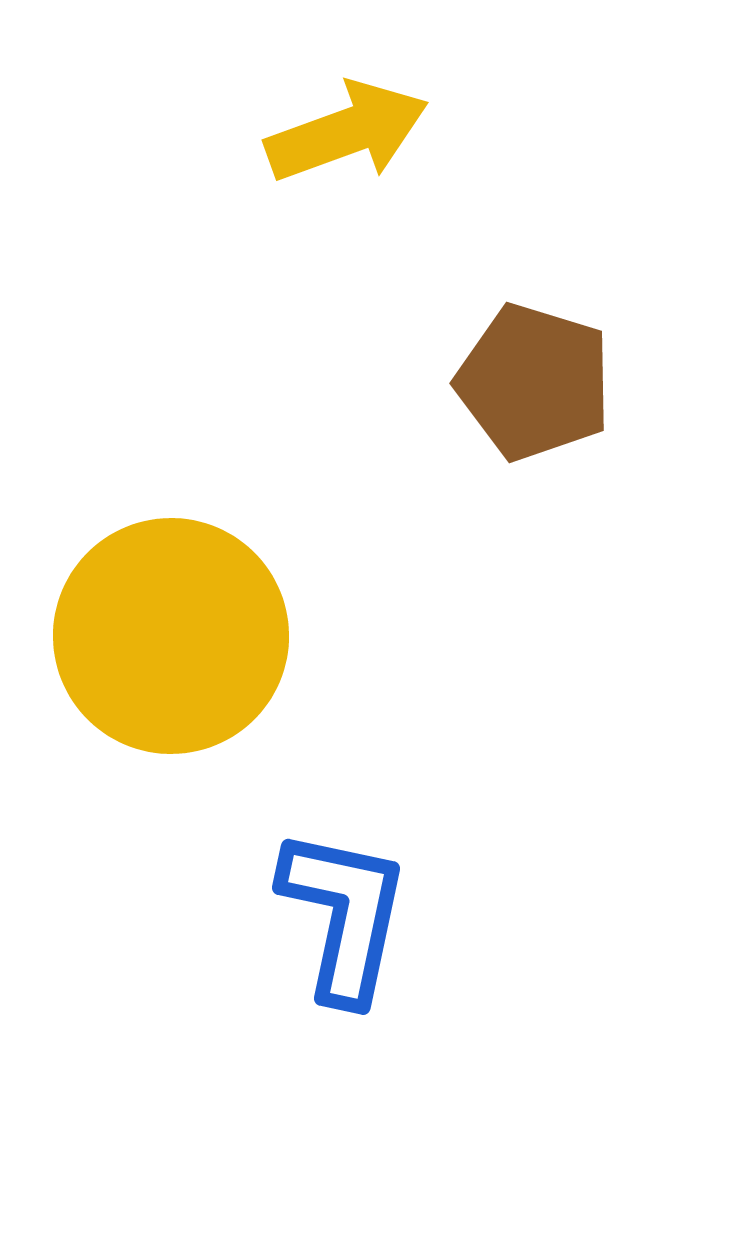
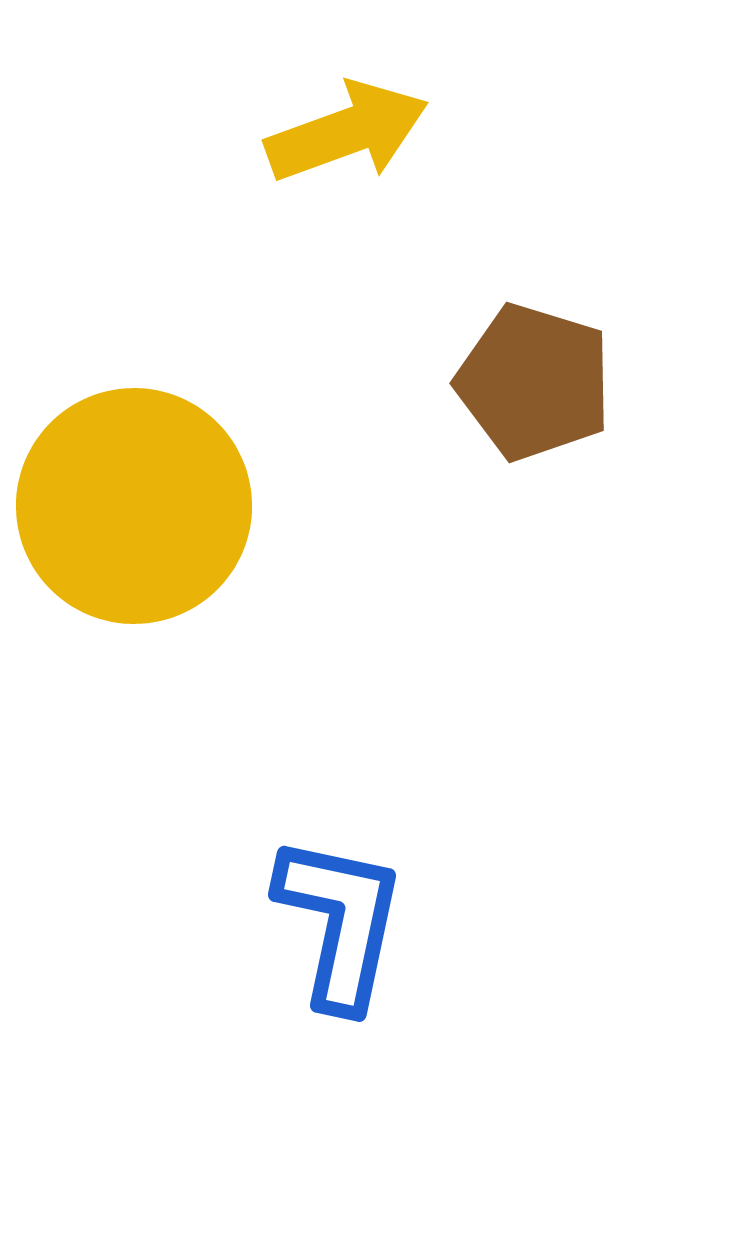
yellow circle: moved 37 px left, 130 px up
blue L-shape: moved 4 px left, 7 px down
